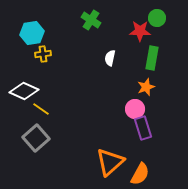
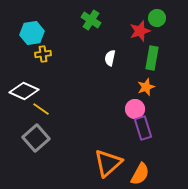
red star: rotated 20 degrees counterclockwise
orange triangle: moved 2 px left, 1 px down
